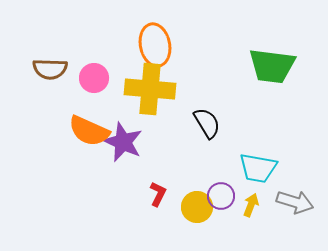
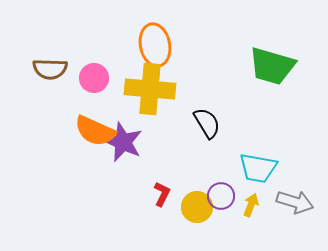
green trapezoid: rotated 9 degrees clockwise
orange semicircle: moved 6 px right
red L-shape: moved 4 px right
